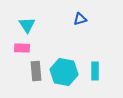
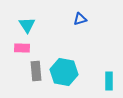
cyan rectangle: moved 14 px right, 10 px down
